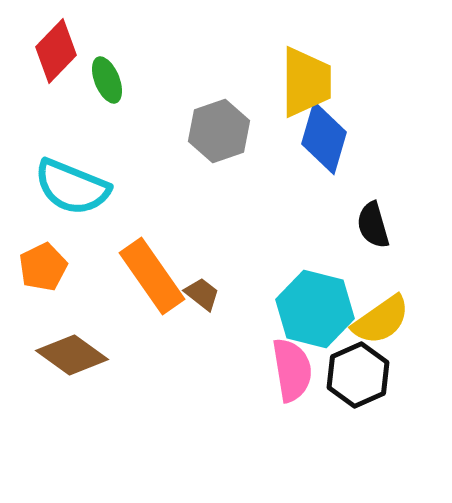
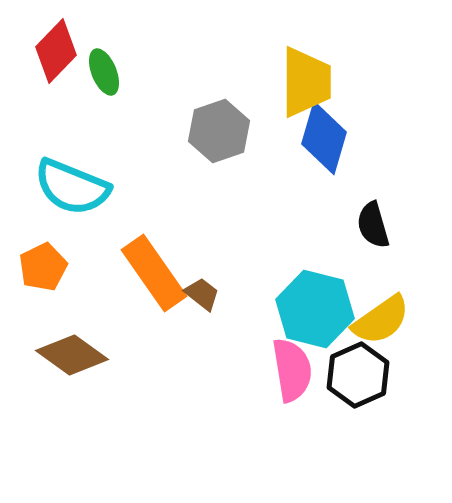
green ellipse: moved 3 px left, 8 px up
orange rectangle: moved 2 px right, 3 px up
